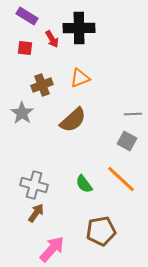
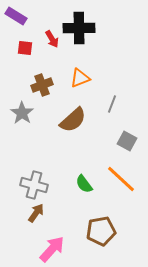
purple rectangle: moved 11 px left
gray line: moved 21 px left, 10 px up; rotated 66 degrees counterclockwise
